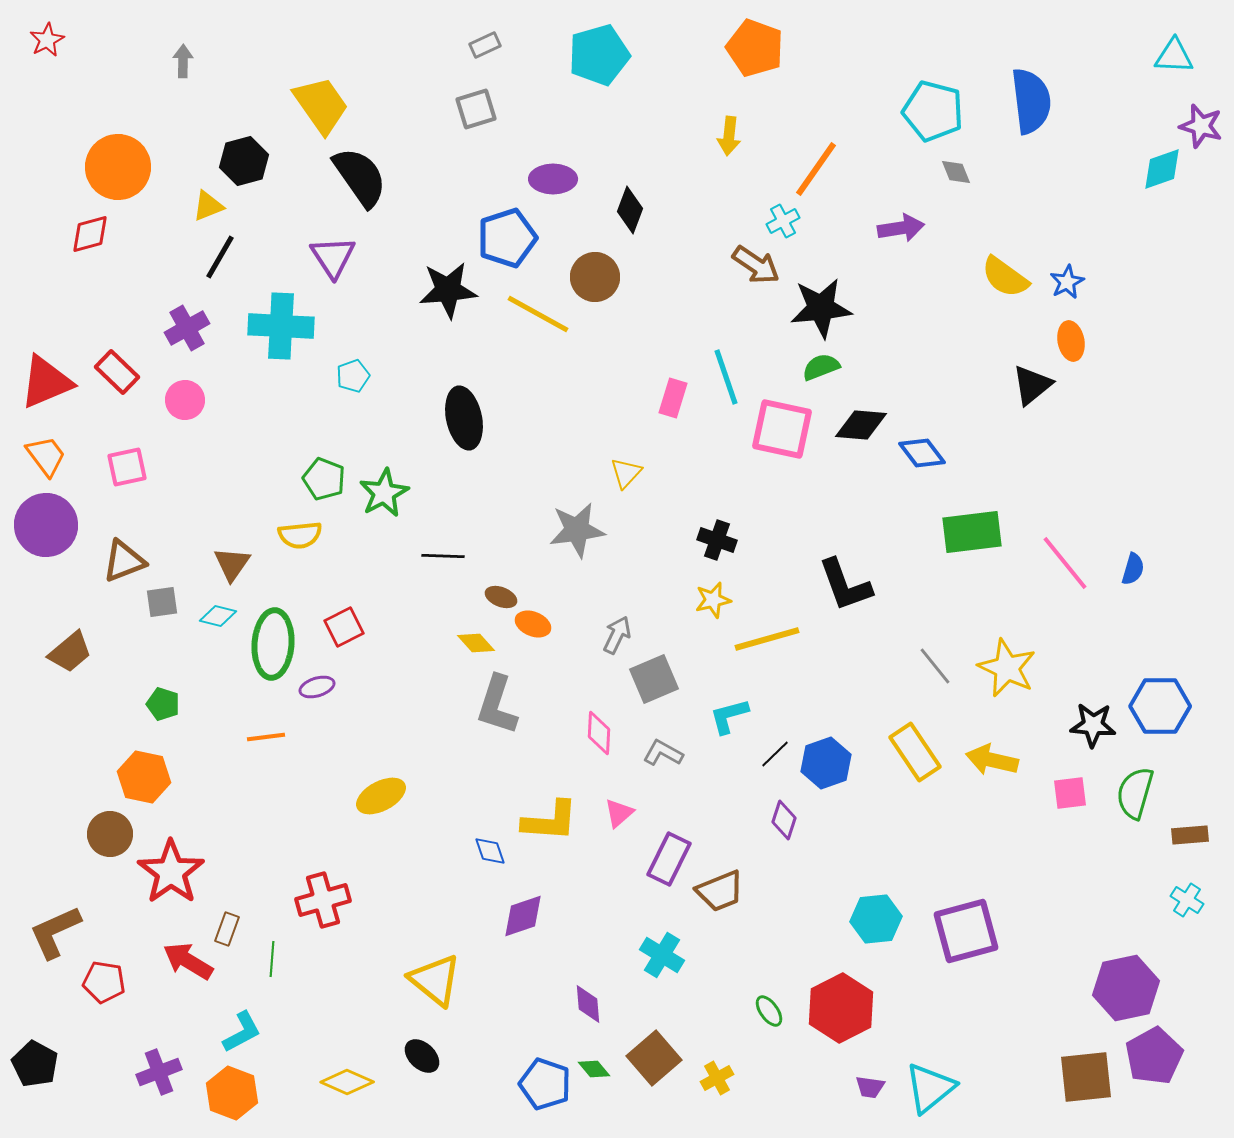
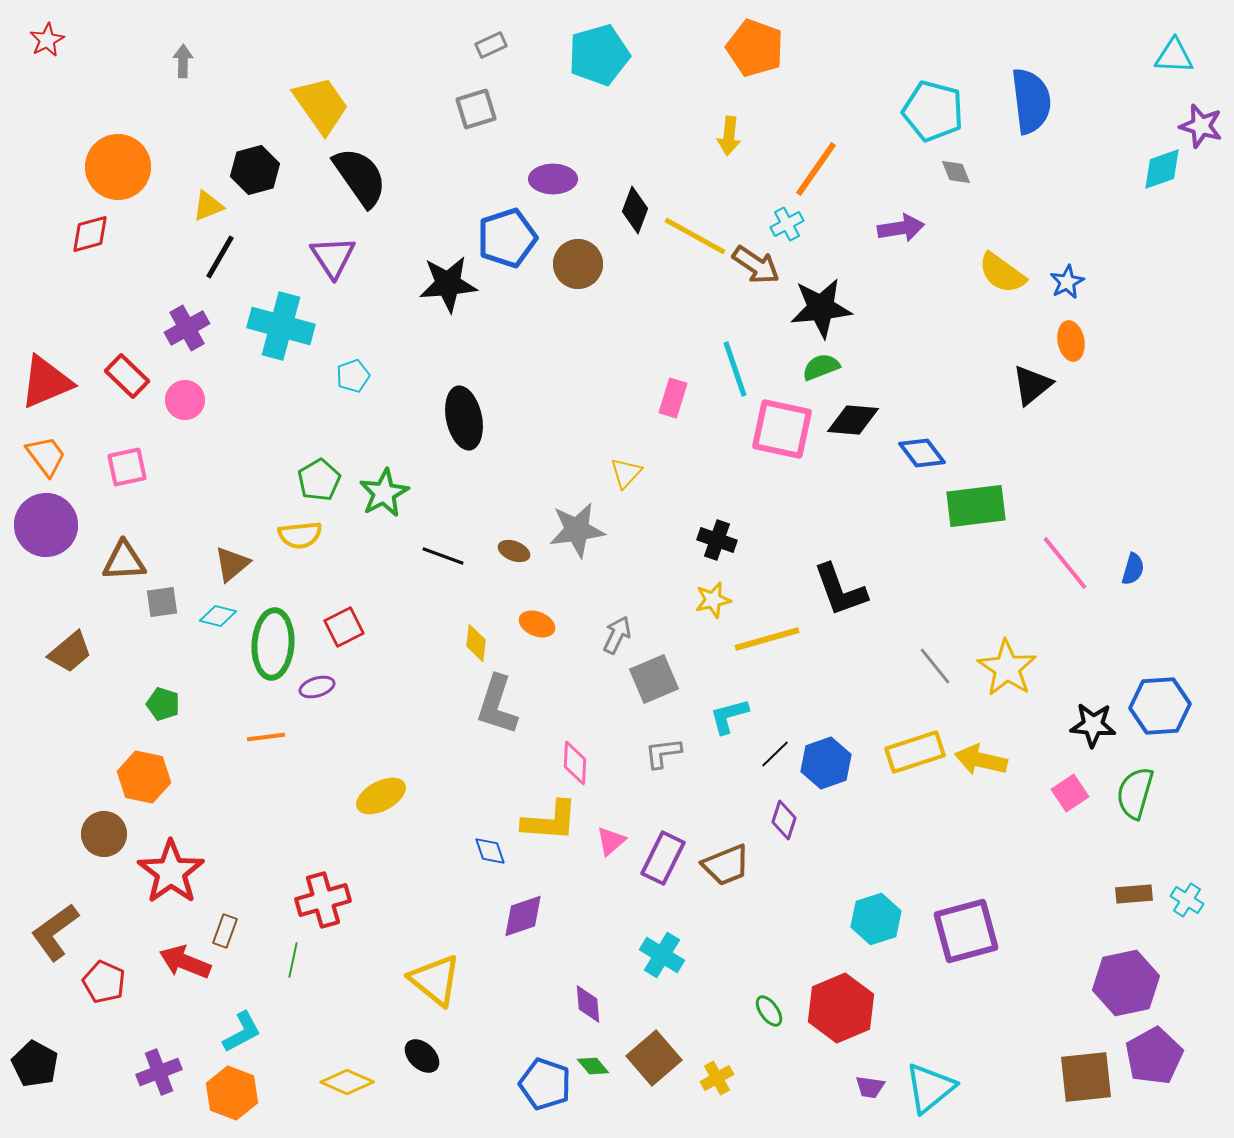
gray rectangle at (485, 45): moved 6 px right
black hexagon at (244, 161): moved 11 px right, 9 px down
black diamond at (630, 210): moved 5 px right
cyan cross at (783, 221): moved 4 px right, 3 px down
brown circle at (595, 277): moved 17 px left, 13 px up
yellow semicircle at (1005, 277): moved 3 px left, 4 px up
black star at (448, 290): moved 6 px up
yellow line at (538, 314): moved 157 px right, 78 px up
cyan cross at (281, 326): rotated 12 degrees clockwise
red rectangle at (117, 372): moved 10 px right, 4 px down
cyan line at (726, 377): moved 9 px right, 8 px up
black diamond at (861, 425): moved 8 px left, 5 px up
green pentagon at (324, 479): moved 5 px left, 1 px down; rotated 21 degrees clockwise
green rectangle at (972, 532): moved 4 px right, 26 px up
black line at (443, 556): rotated 18 degrees clockwise
brown triangle at (124, 561): rotated 18 degrees clockwise
brown triangle at (232, 564): rotated 15 degrees clockwise
black L-shape at (845, 585): moved 5 px left, 5 px down
brown ellipse at (501, 597): moved 13 px right, 46 px up
orange ellipse at (533, 624): moved 4 px right
yellow diamond at (476, 643): rotated 48 degrees clockwise
yellow star at (1007, 668): rotated 8 degrees clockwise
blue hexagon at (1160, 706): rotated 4 degrees counterclockwise
pink diamond at (599, 733): moved 24 px left, 30 px down
yellow rectangle at (915, 752): rotated 74 degrees counterclockwise
gray L-shape at (663, 753): rotated 36 degrees counterclockwise
yellow arrow at (992, 760): moved 11 px left
pink square at (1070, 793): rotated 27 degrees counterclockwise
pink triangle at (619, 813): moved 8 px left, 28 px down
brown circle at (110, 834): moved 6 px left
brown rectangle at (1190, 835): moved 56 px left, 59 px down
purple rectangle at (669, 859): moved 6 px left, 1 px up
brown trapezoid at (720, 891): moved 6 px right, 26 px up
cyan hexagon at (876, 919): rotated 12 degrees counterclockwise
brown rectangle at (227, 929): moved 2 px left, 2 px down
brown L-shape at (55, 932): rotated 12 degrees counterclockwise
green line at (272, 959): moved 21 px right, 1 px down; rotated 8 degrees clockwise
red arrow at (188, 961): moved 3 px left, 1 px down; rotated 9 degrees counterclockwise
red pentagon at (104, 982): rotated 15 degrees clockwise
purple hexagon at (1126, 988): moved 5 px up
red hexagon at (841, 1008): rotated 4 degrees clockwise
green diamond at (594, 1069): moved 1 px left, 3 px up
